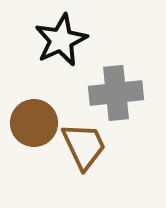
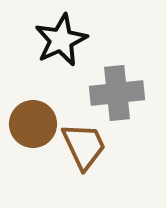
gray cross: moved 1 px right
brown circle: moved 1 px left, 1 px down
